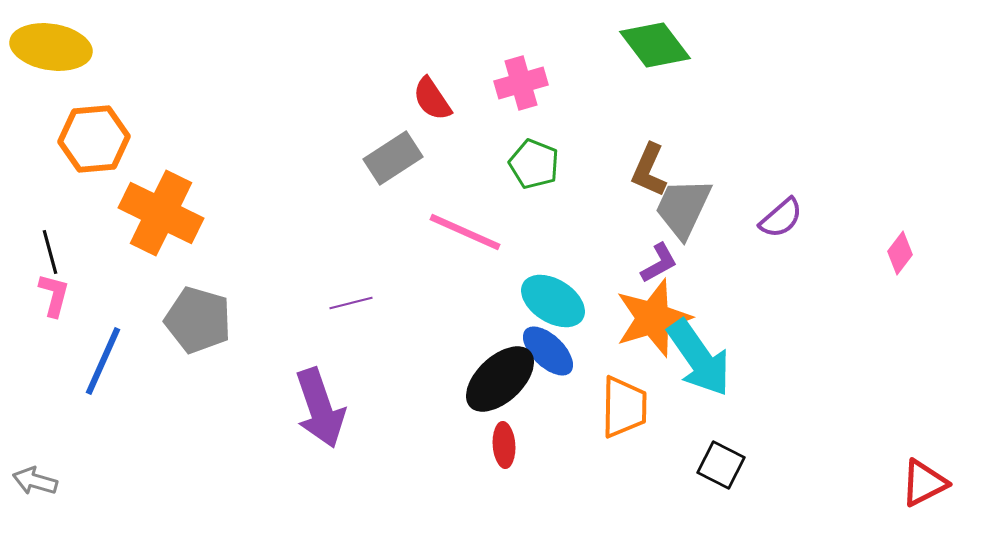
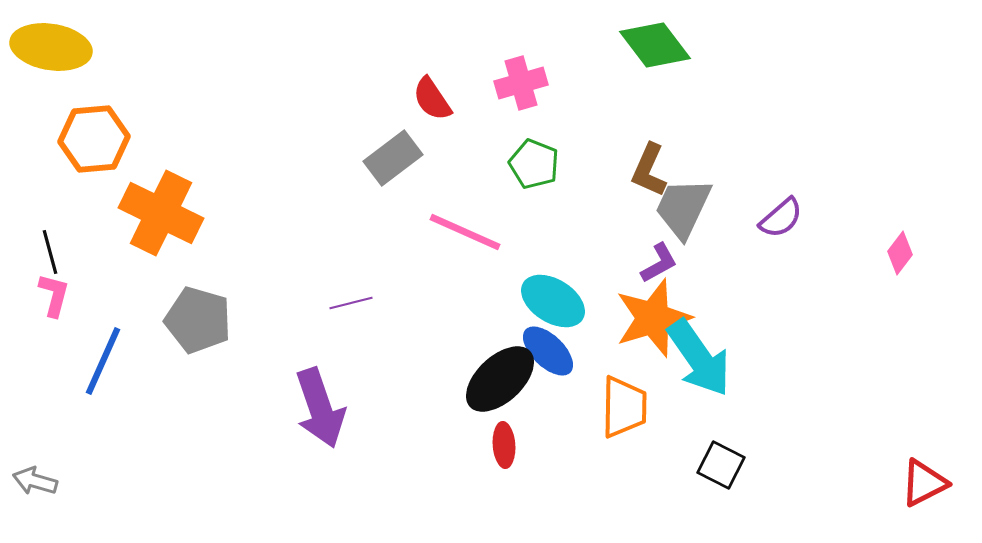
gray rectangle: rotated 4 degrees counterclockwise
